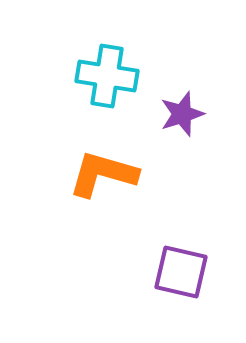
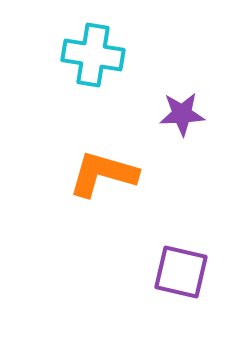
cyan cross: moved 14 px left, 21 px up
purple star: rotated 15 degrees clockwise
